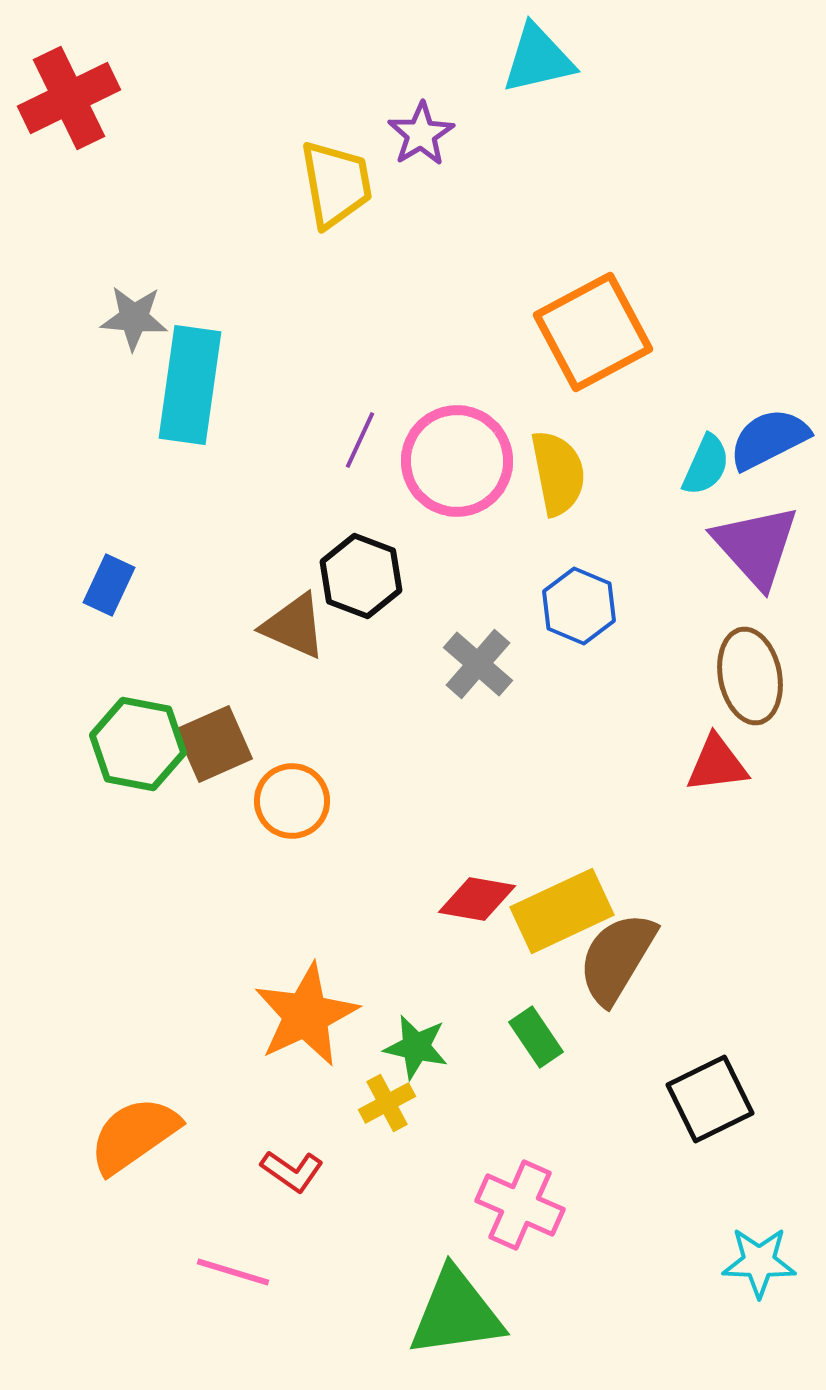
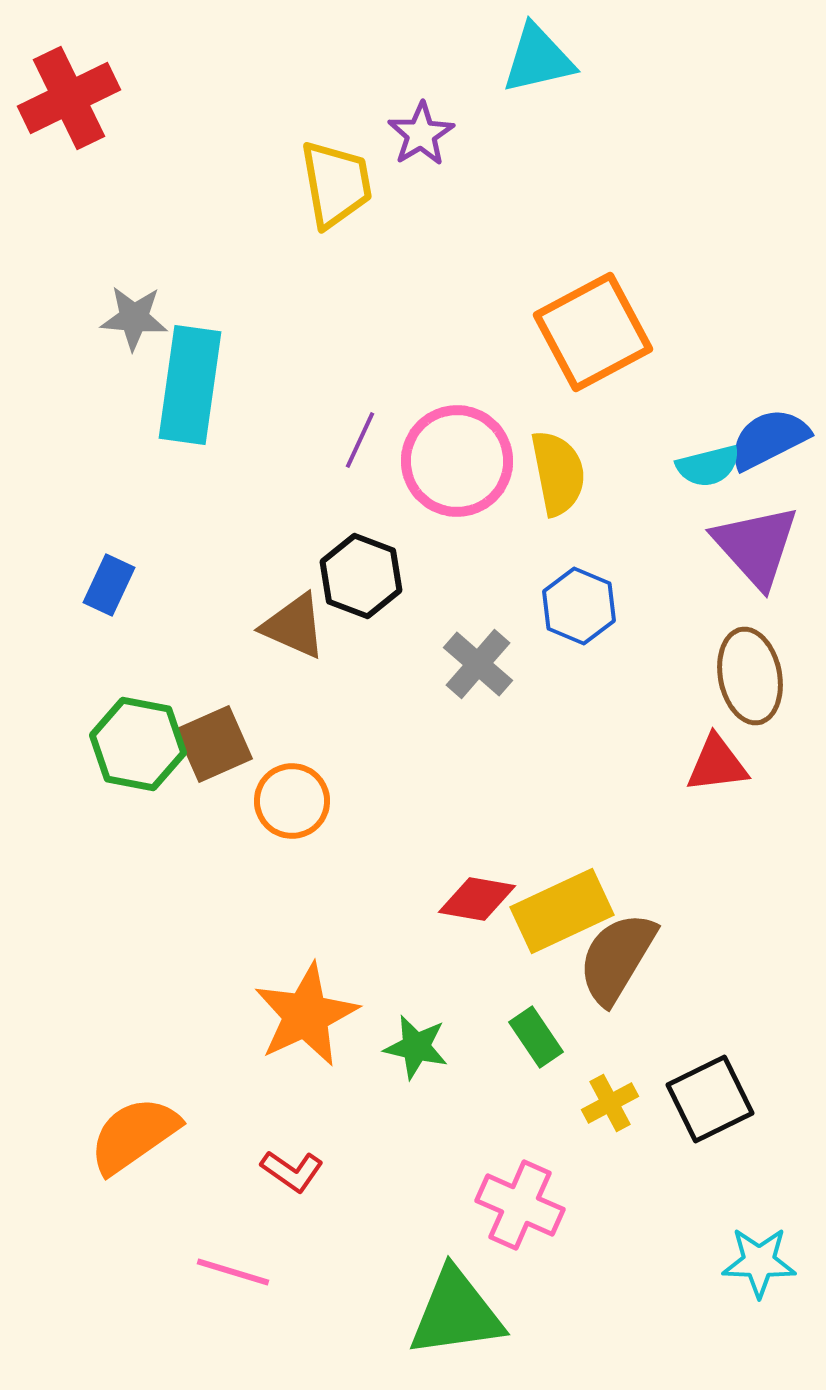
cyan semicircle: moved 2 px right, 1 px down; rotated 52 degrees clockwise
yellow cross: moved 223 px right
